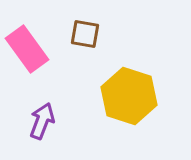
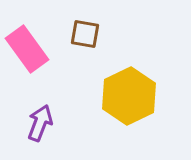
yellow hexagon: rotated 16 degrees clockwise
purple arrow: moved 2 px left, 2 px down
